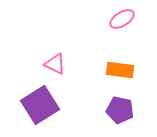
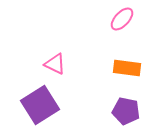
pink ellipse: rotated 15 degrees counterclockwise
orange rectangle: moved 7 px right, 2 px up
purple pentagon: moved 6 px right, 1 px down
